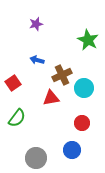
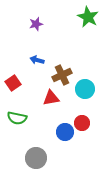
green star: moved 23 px up
cyan circle: moved 1 px right, 1 px down
green semicircle: rotated 66 degrees clockwise
blue circle: moved 7 px left, 18 px up
